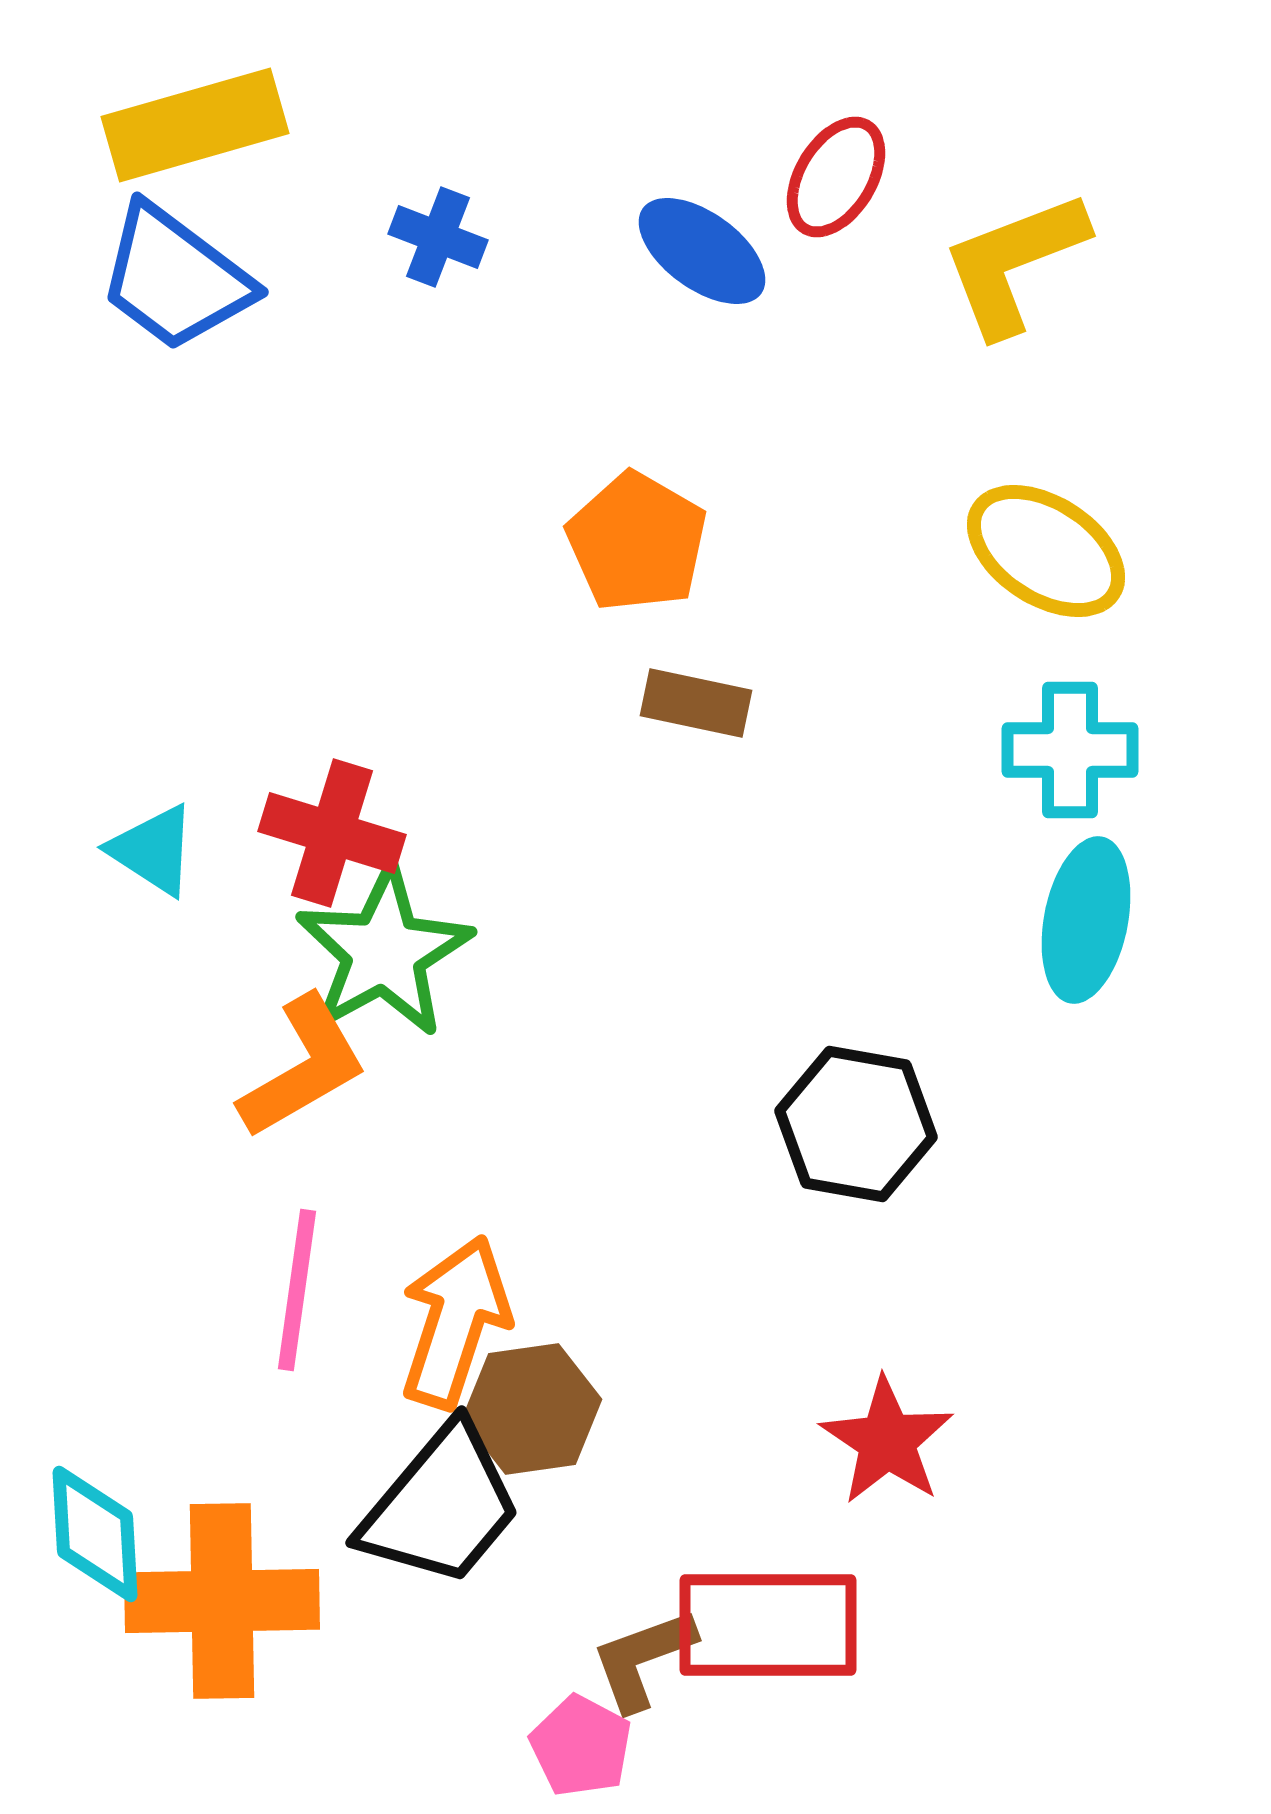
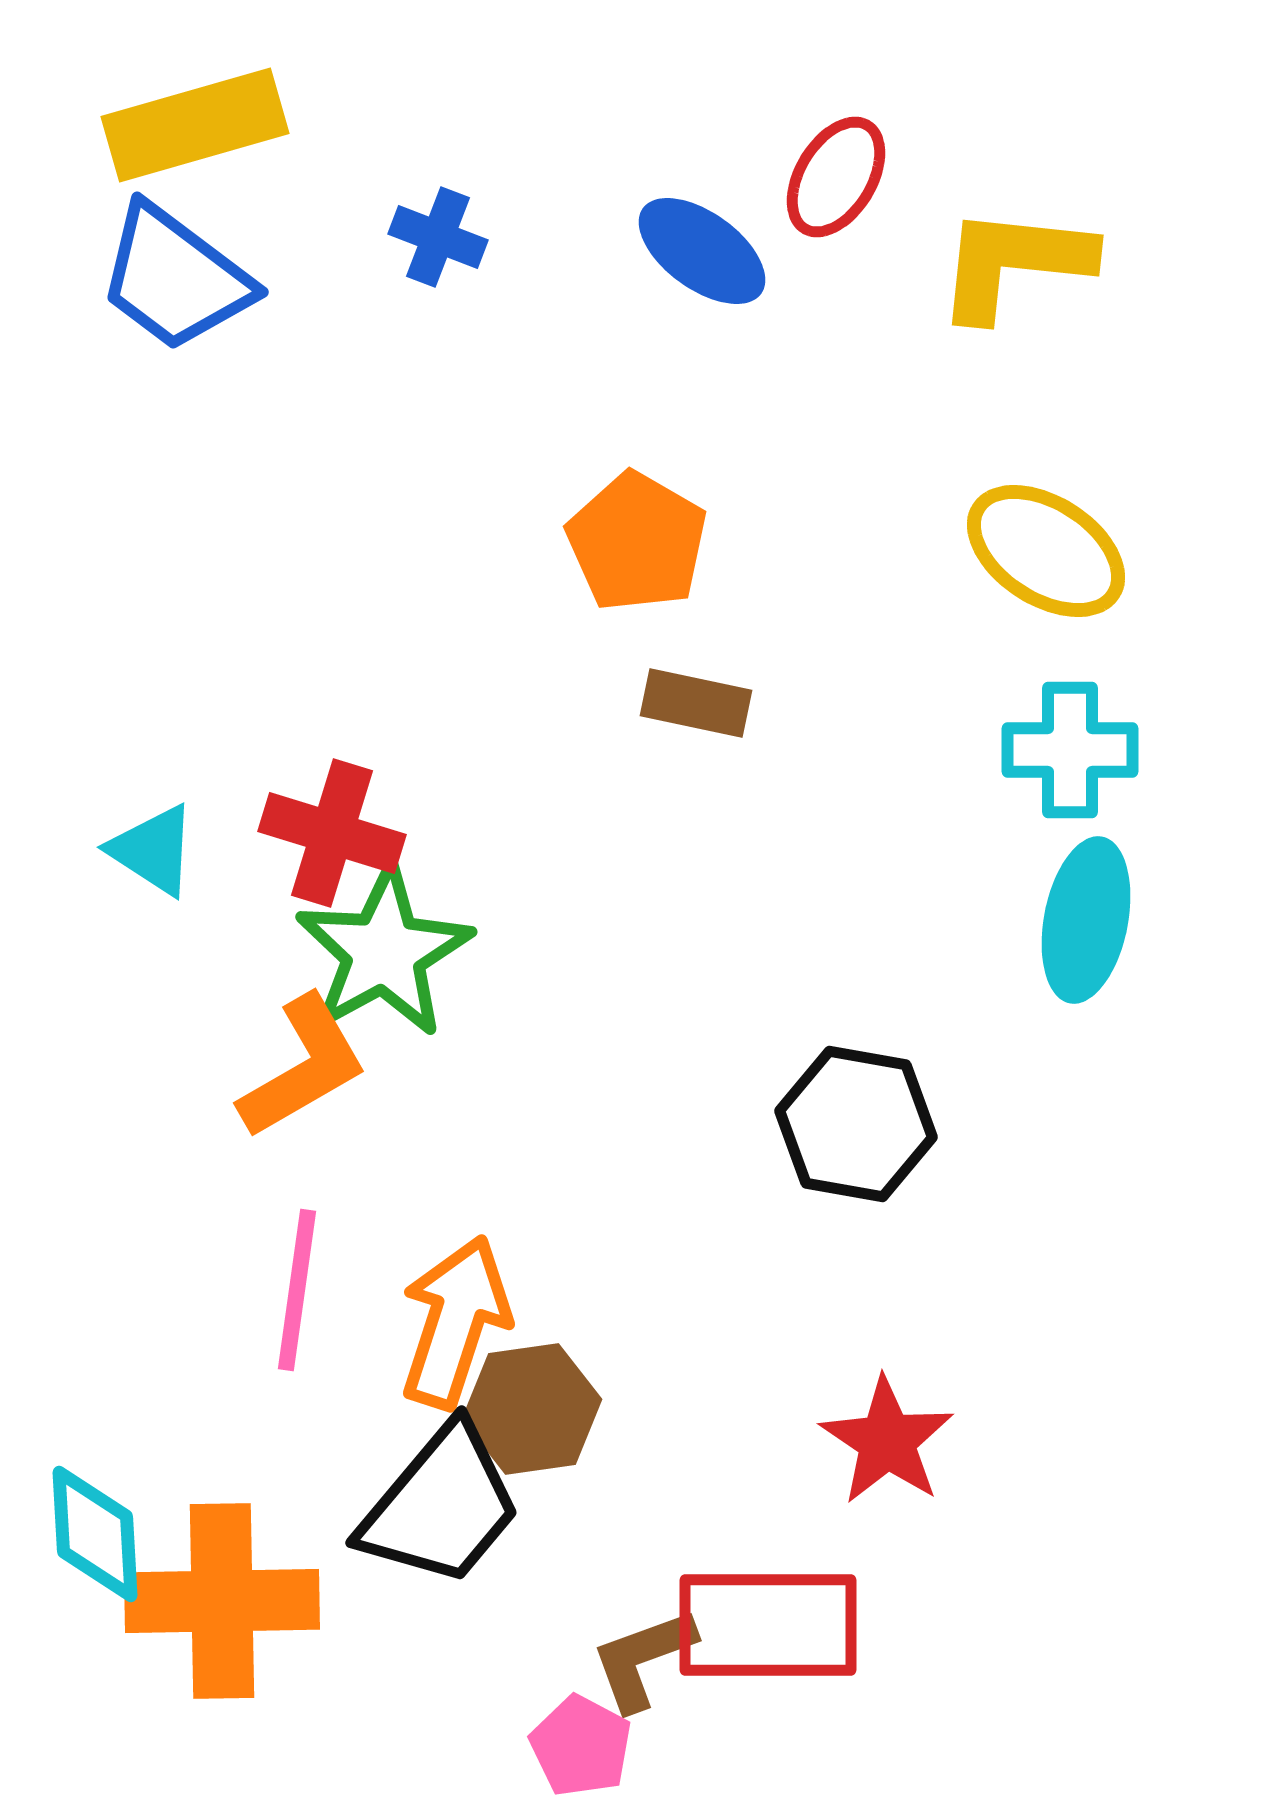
yellow L-shape: rotated 27 degrees clockwise
